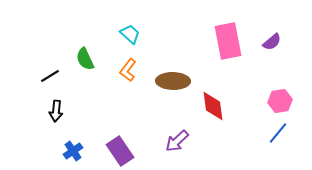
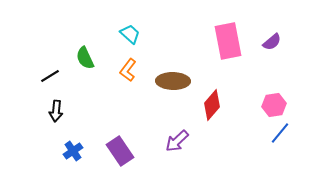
green semicircle: moved 1 px up
pink hexagon: moved 6 px left, 4 px down
red diamond: moved 1 px left, 1 px up; rotated 48 degrees clockwise
blue line: moved 2 px right
